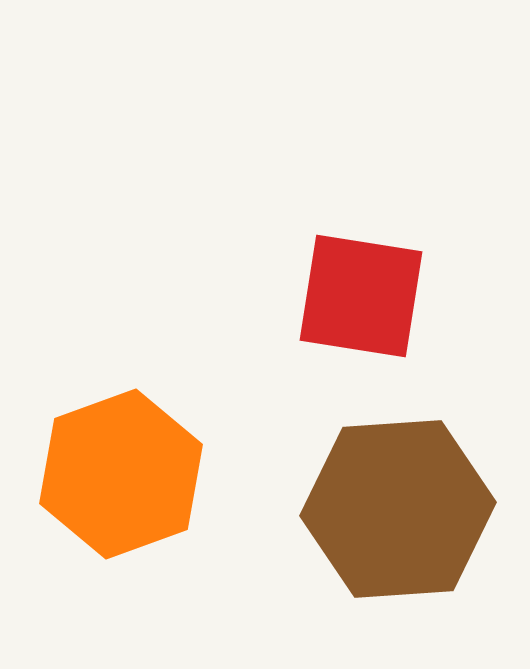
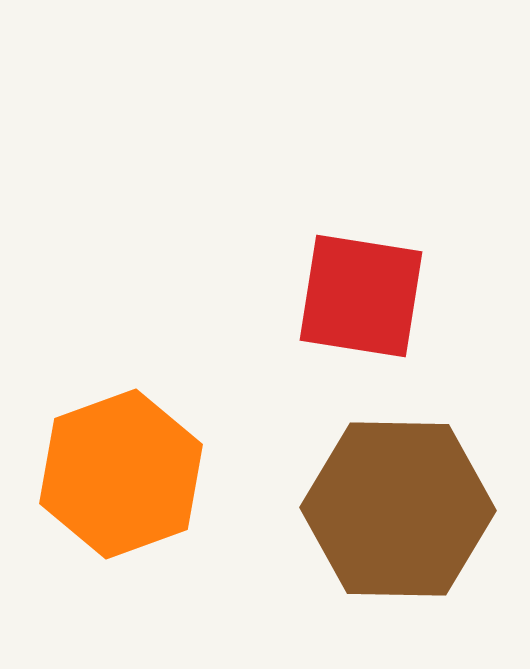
brown hexagon: rotated 5 degrees clockwise
